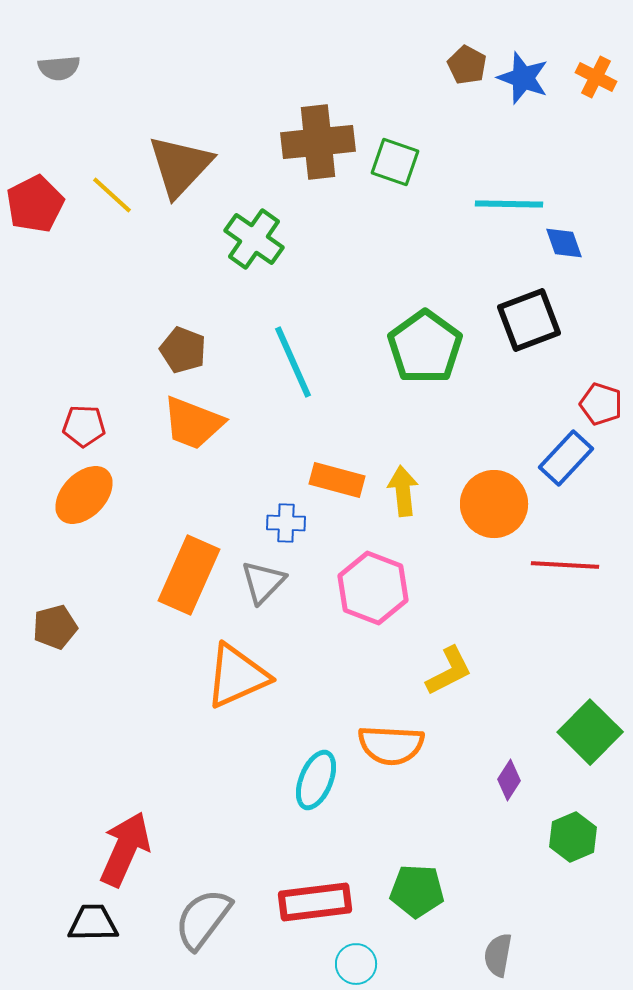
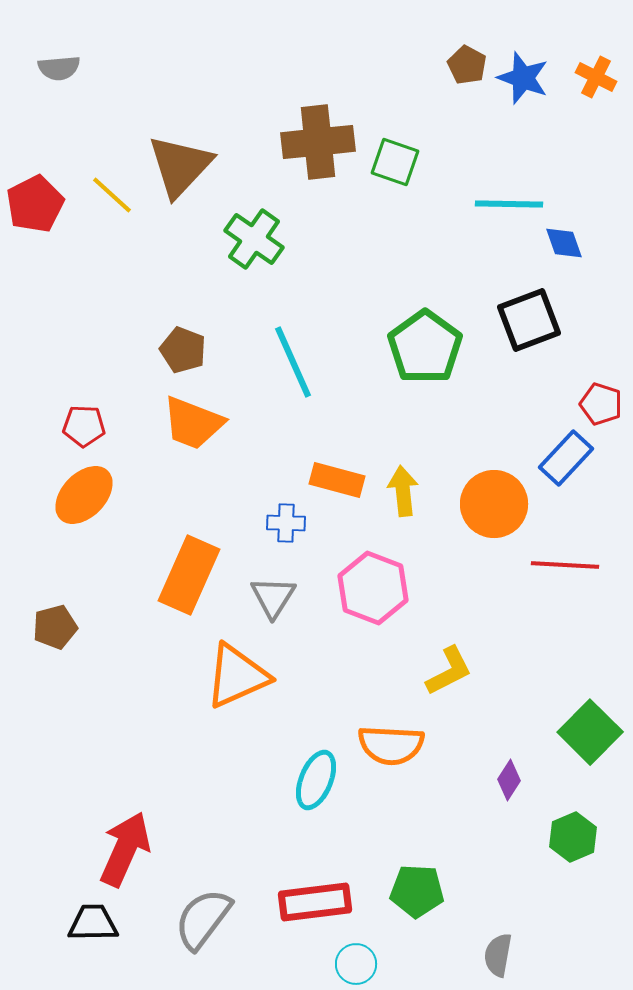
gray triangle at (263, 582): moved 10 px right, 15 px down; rotated 12 degrees counterclockwise
